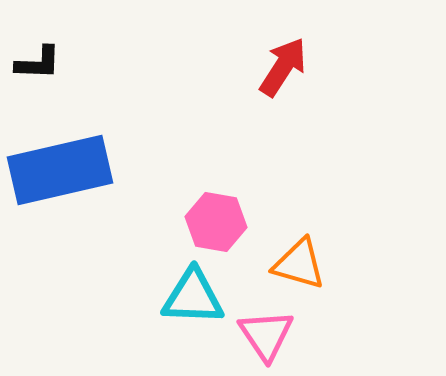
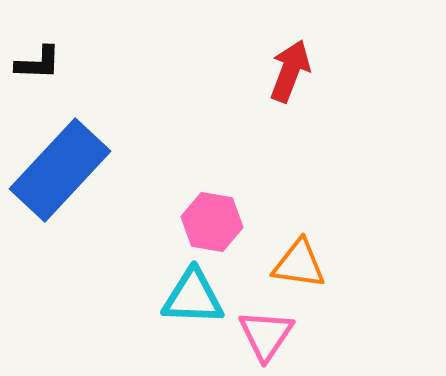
red arrow: moved 7 px right, 4 px down; rotated 12 degrees counterclockwise
blue rectangle: rotated 34 degrees counterclockwise
pink hexagon: moved 4 px left
orange triangle: rotated 8 degrees counterclockwise
pink triangle: rotated 8 degrees clockwise
